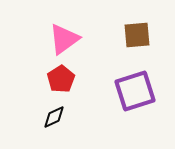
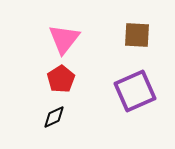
brown square: rotated 8 degrees clockwise
pink triangle: rotated 16 degrees counterclockwise
purple square: rotated 6 degrees counterclockwise
